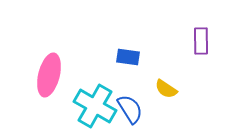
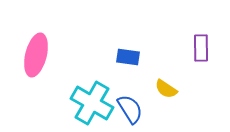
purple rectangle: moved 7 px down
pink ellipse: moved 13 px left, 20 px up
cyan cross: moved 3 px left, 3 px up
